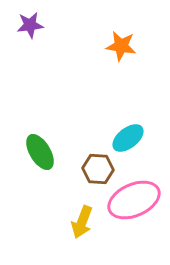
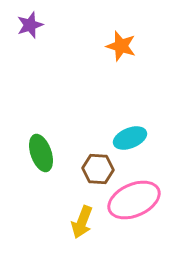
purple star: rotated 12 degrees counterclockwise
orange star: rotated 8 degrees clockwise
cyan ellipse: moved 2 px right; rotated 16 degrees clockwise
green ellipse: moved 1 px right, 1 px down; rotated 12 degrees clockwise
